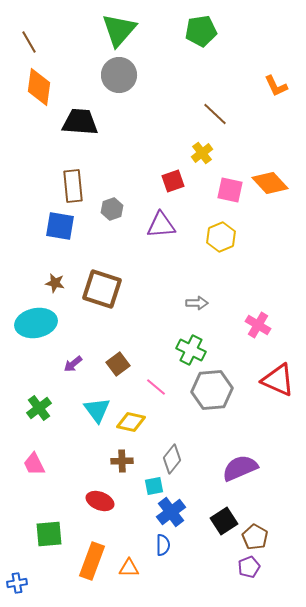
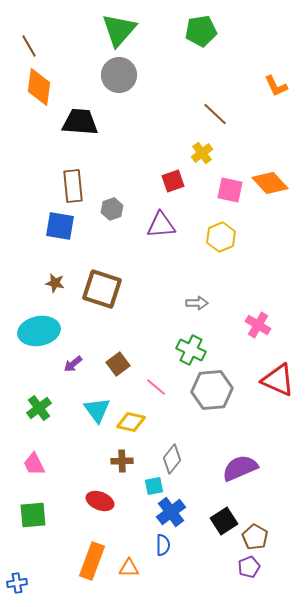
brown line at (29, 42): moved 4 px down
cyan ellipse at (36, 323): moved 3 px right, 8 px down
green square at (49, 534): moved 16 px left, 19 px up
